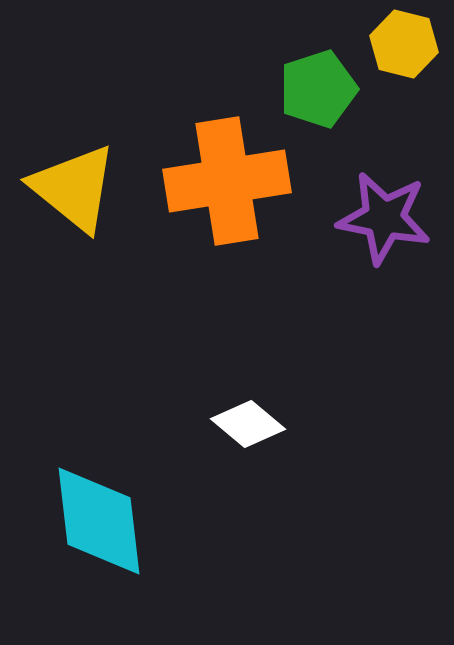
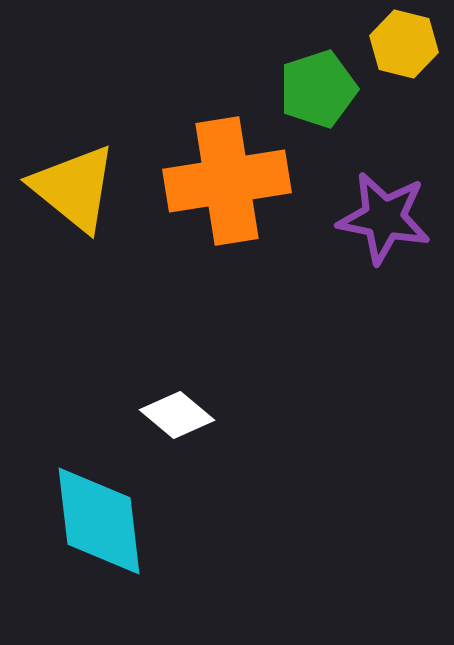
white diamond: moved 71 px left, 9 px up
